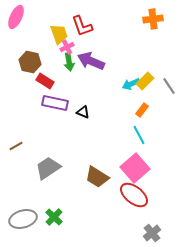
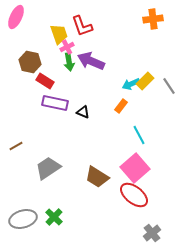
orange rectangle: moved 21 px left, 4 px up
